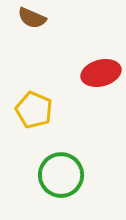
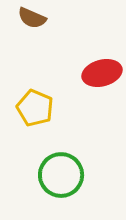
red ellipse: moved 1 px right
yellow pentagon: moved 1 px right, 2 px up
